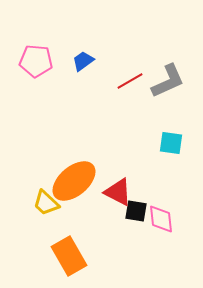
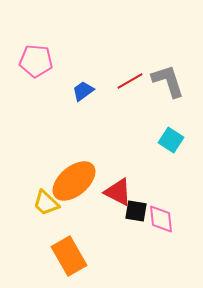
blue trapezoid: moved 30 px down
gray L-shape: rotated 84 degrees counterclockwise
cyan square: moved 3 px up; rotated 25 degrees clockwise
